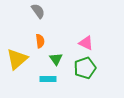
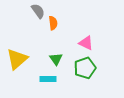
orange semicircle: moved 13 px right, 18 px up
